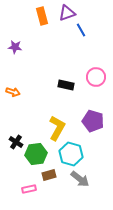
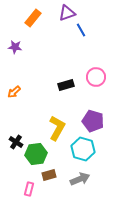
orange rectangle: moved 9 px left, 2 px down; rotated 54 degrees clockwise
black rectangle: rotated 28 degrees counterclockwise
orange arrow: moved 1 px right; rotated 120 degrees clockwise
cyan hexagon: moved 12 px right, 5 px up
gray arrow: rotated 60 degrees counterclockwise
pink rectangle: rotated 64 degrees counterclockwise
